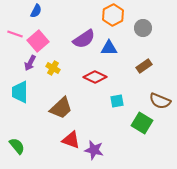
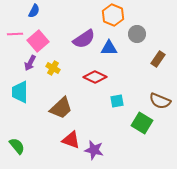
blue semicircle: moved 2 px left
orange hexagon: rotated 10 degrees counterclockwise
gray circle: moved 6 px left, 6 px down
pink line: rotated 21 degrees counterclockwise
brown rectangle: moved 14 px right, 7 px up; rotated 21 degrees counterclockwise
